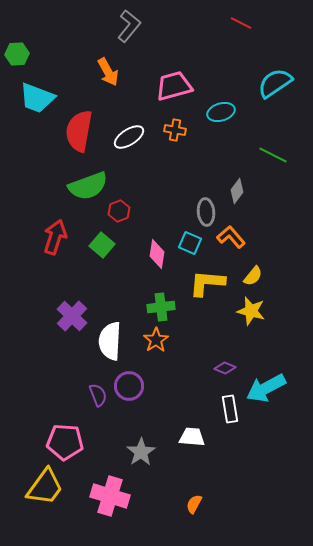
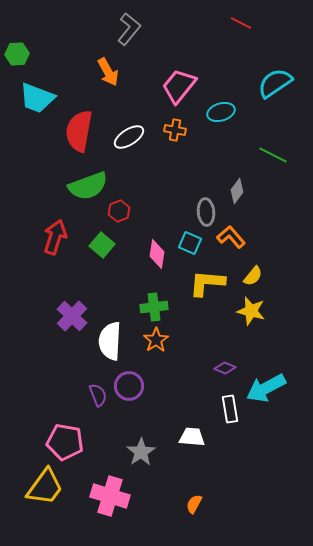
gray L-shape: moved 3 px down
pink trapezoid: moved 5 px right; rotated 36 degrees counterclockwise
green cross: moved 7 px left
pink pentagon: rotated 6 degrees clockwise
